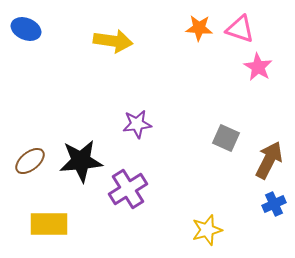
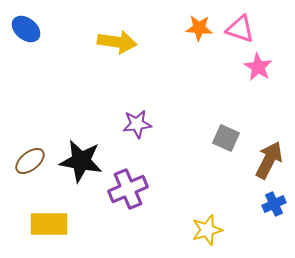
blue ellipse: rotated 16 degrees clockwise
yellow arrow: moved 4 px right, 1 px down
black star: rotated 15 degrees clockwise
purple cross: rotated 9 degrees clockwise
